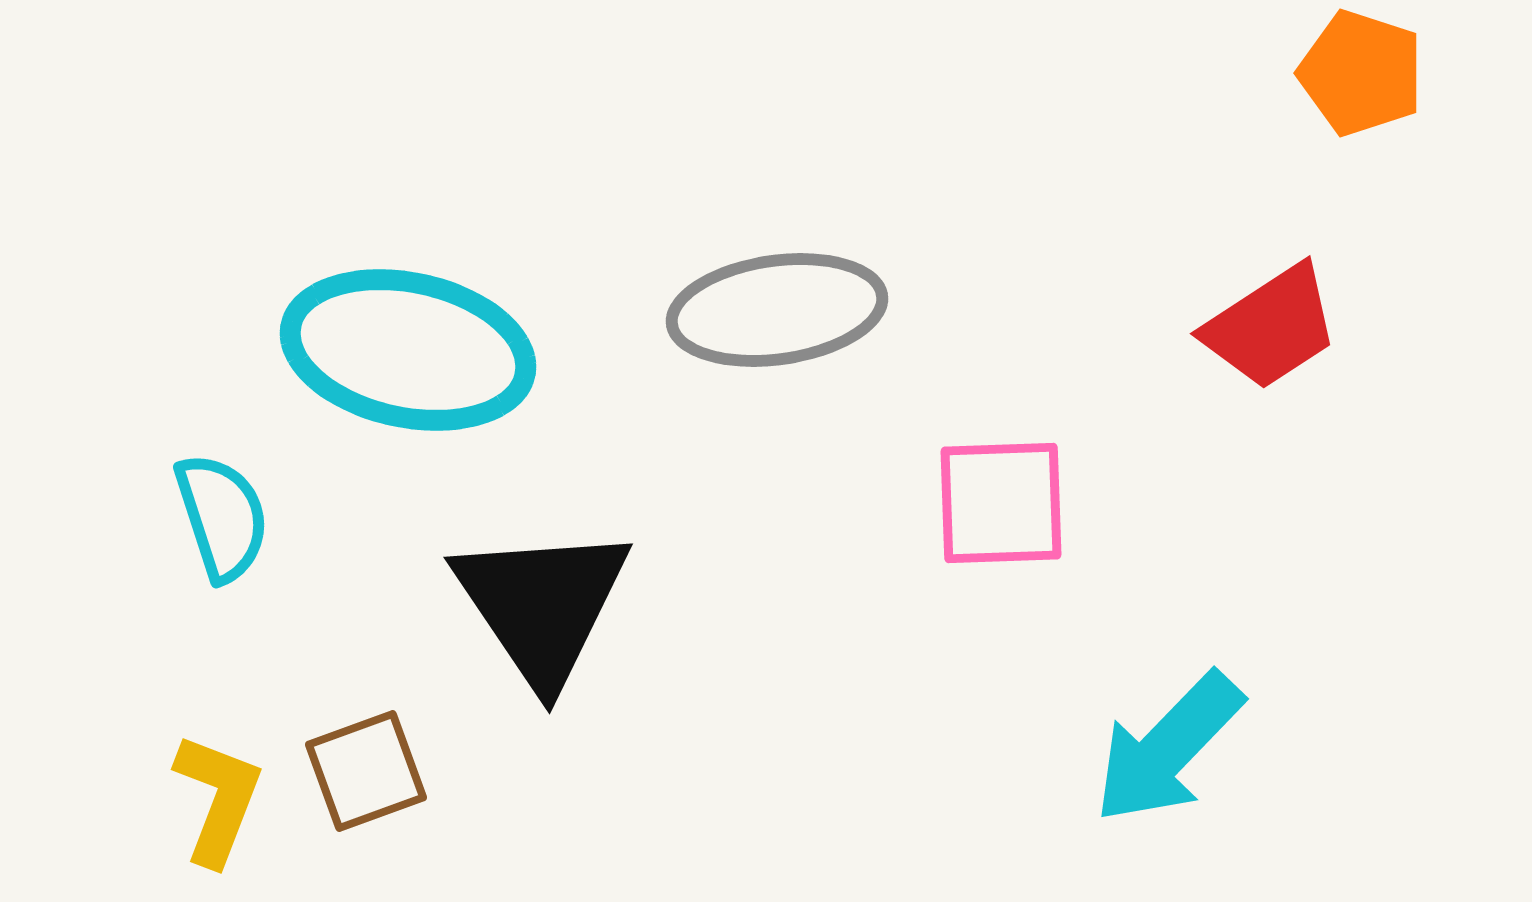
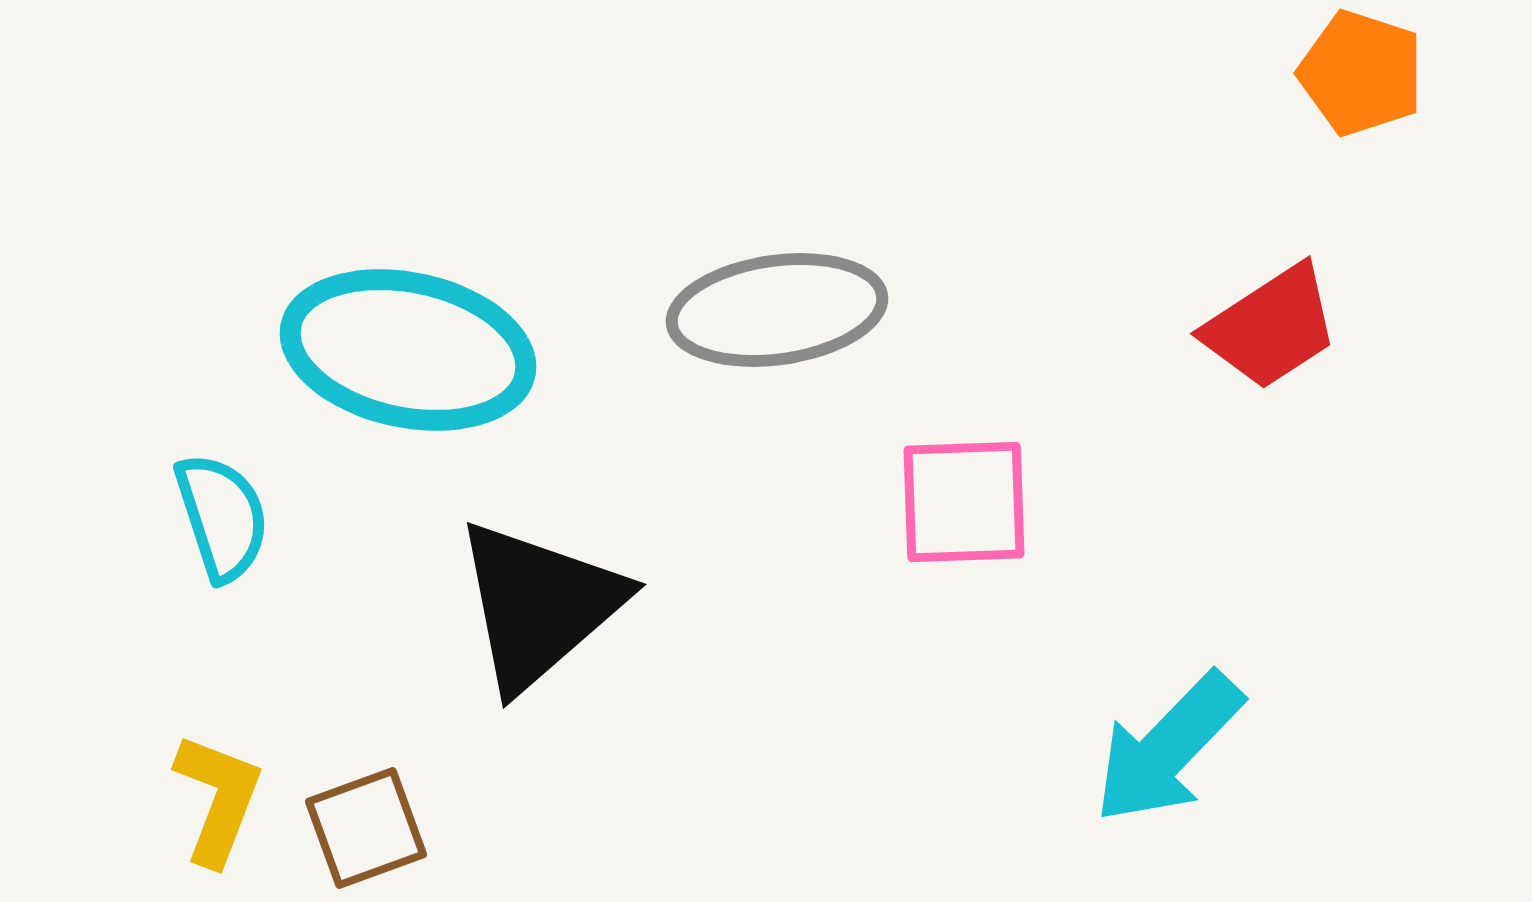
pink square: moved 37 px left, 1 px up
black triangle: moved 3 px left; rotated 23 degrees clockwise
brown square: moved 57 px down
